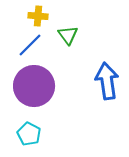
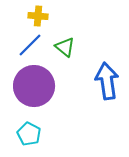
green triangle: moved 3 px left, 12 px down; rotated 15 degrees counterclockwise
